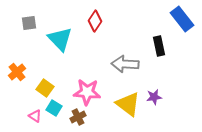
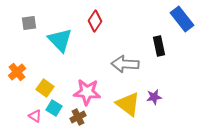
cyan triangle: moved 1 px down
